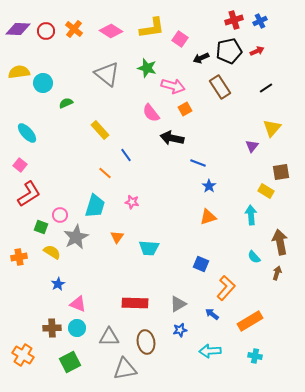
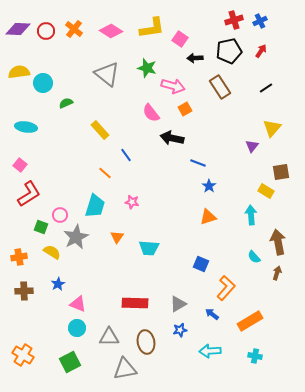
red arrow at (257, 51): moved 4 px right; rotated 32 degrees counterclockwise
black arrow at (201, 58): moved 6 px left; rotated 21 degrees clockwise
cyan ellipse at (27, 133): moved 1 px left, 6 px up; rotated 40 degrees counterclockwise
brown arrow at (280, 242): moved 2 px left
brown cross at (52, 328): moved 28 px left, 37 px up
